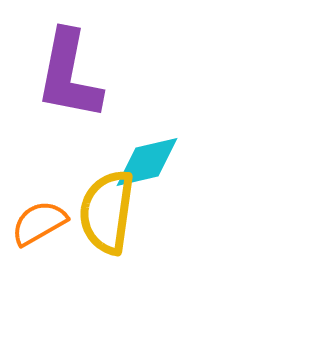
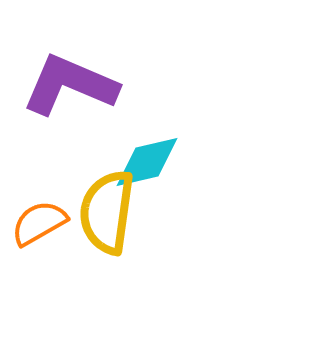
purple L-shape: moved 1 px right, 10 px down; rotated 102 degrees clockwise
